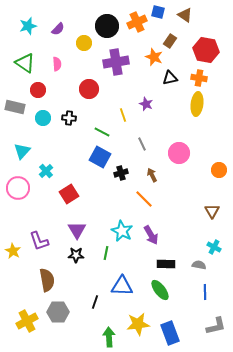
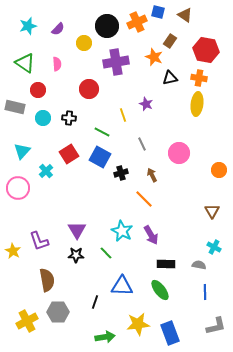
red square at (69, 194): moved 40 px up
green line at (106, 253): rotated 56 degrees counterclockwise
green arrow at (109, 337): moved 4 px left; rotated 84 degrees clockwise
